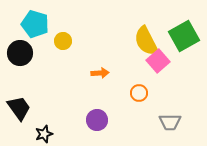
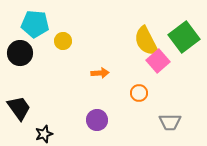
cyan pentagon: rotated 12 degrees counterclockwise
green square: moved 1 px down; rotated 8 degrees counterclockwise
